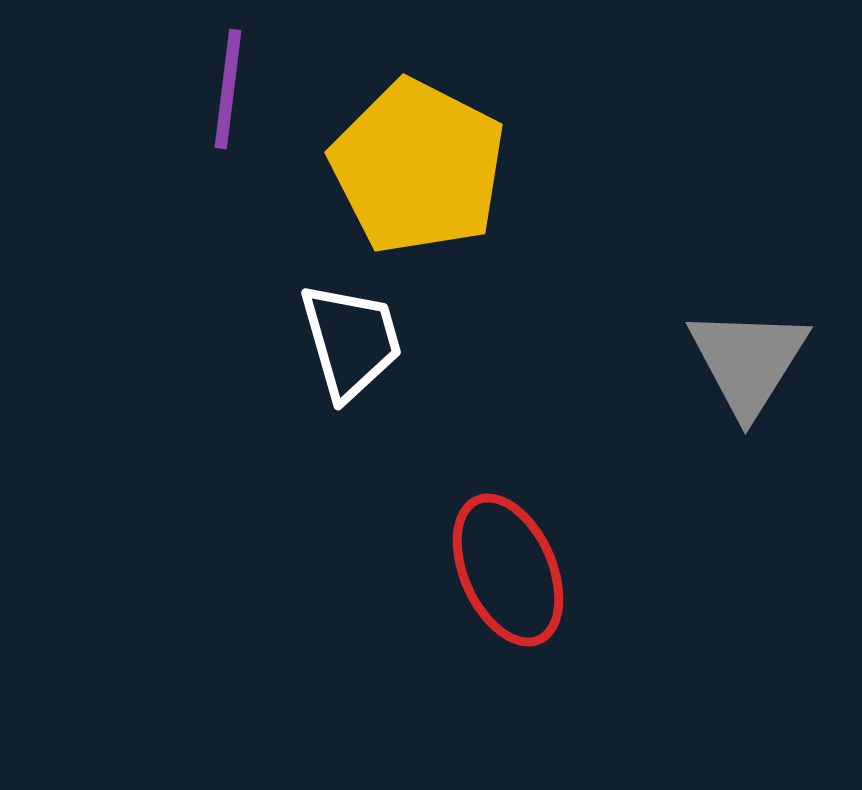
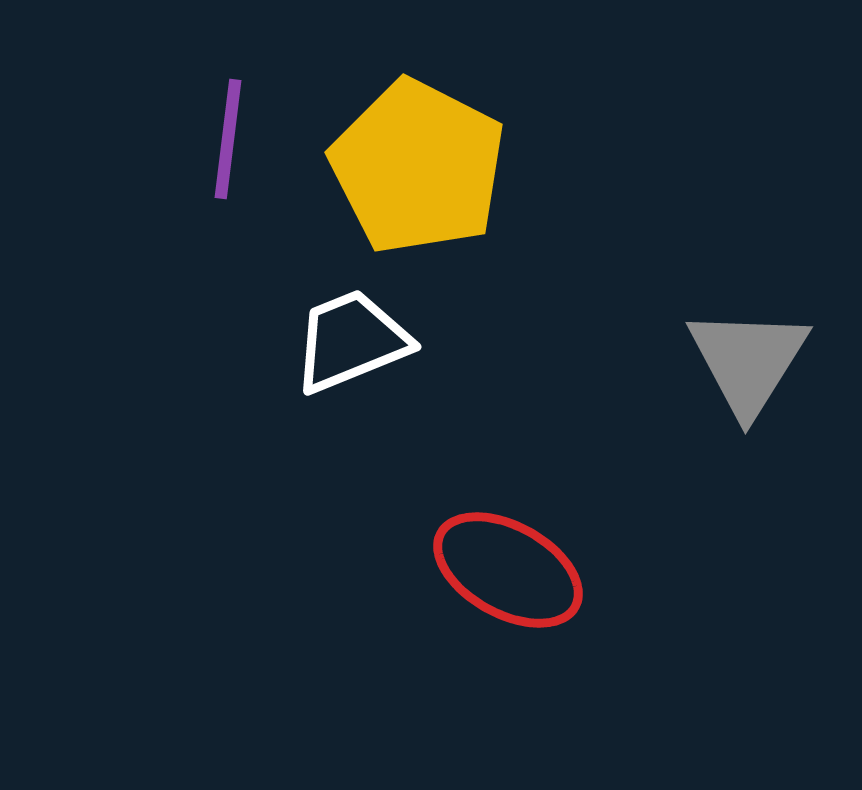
purple line: moved 50 px down
white trapezoid: rotated 96 degrees counterclockwise
red ellipse: rotated 37 degrees counterclockwise
